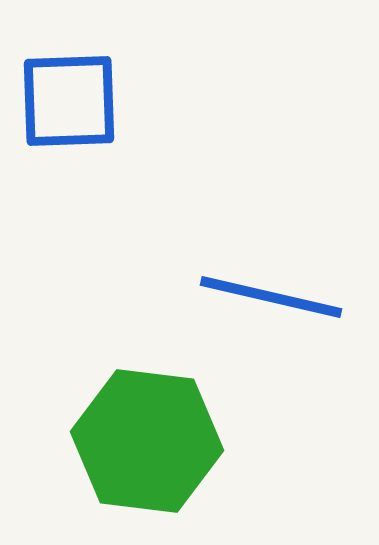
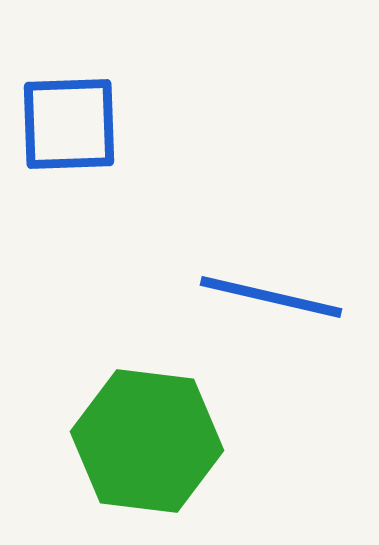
blue square: moved 23 px down
